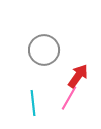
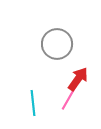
gray circle: moved 13 px right, 6 px up
red arrow: moved 3 px down
